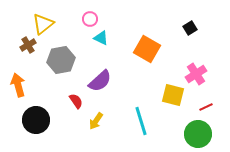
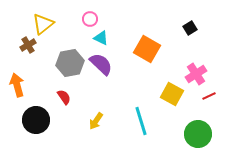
gray hexagon: moved 9 px right, 3 px down
purple semicircle: moved 1 px right, 17 px up; rotated 95 degrees counterclockwise
orange arrow: moved 1 px left
yellow square: moved 1 px left, 1 px up; rotated 15 degrees clockwise
red semicircle: moved 12 px left, 4 px up
red line: moved 3 px right, 11 px up
